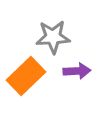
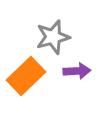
gray star: rotated 12 degrees counterclockwise
